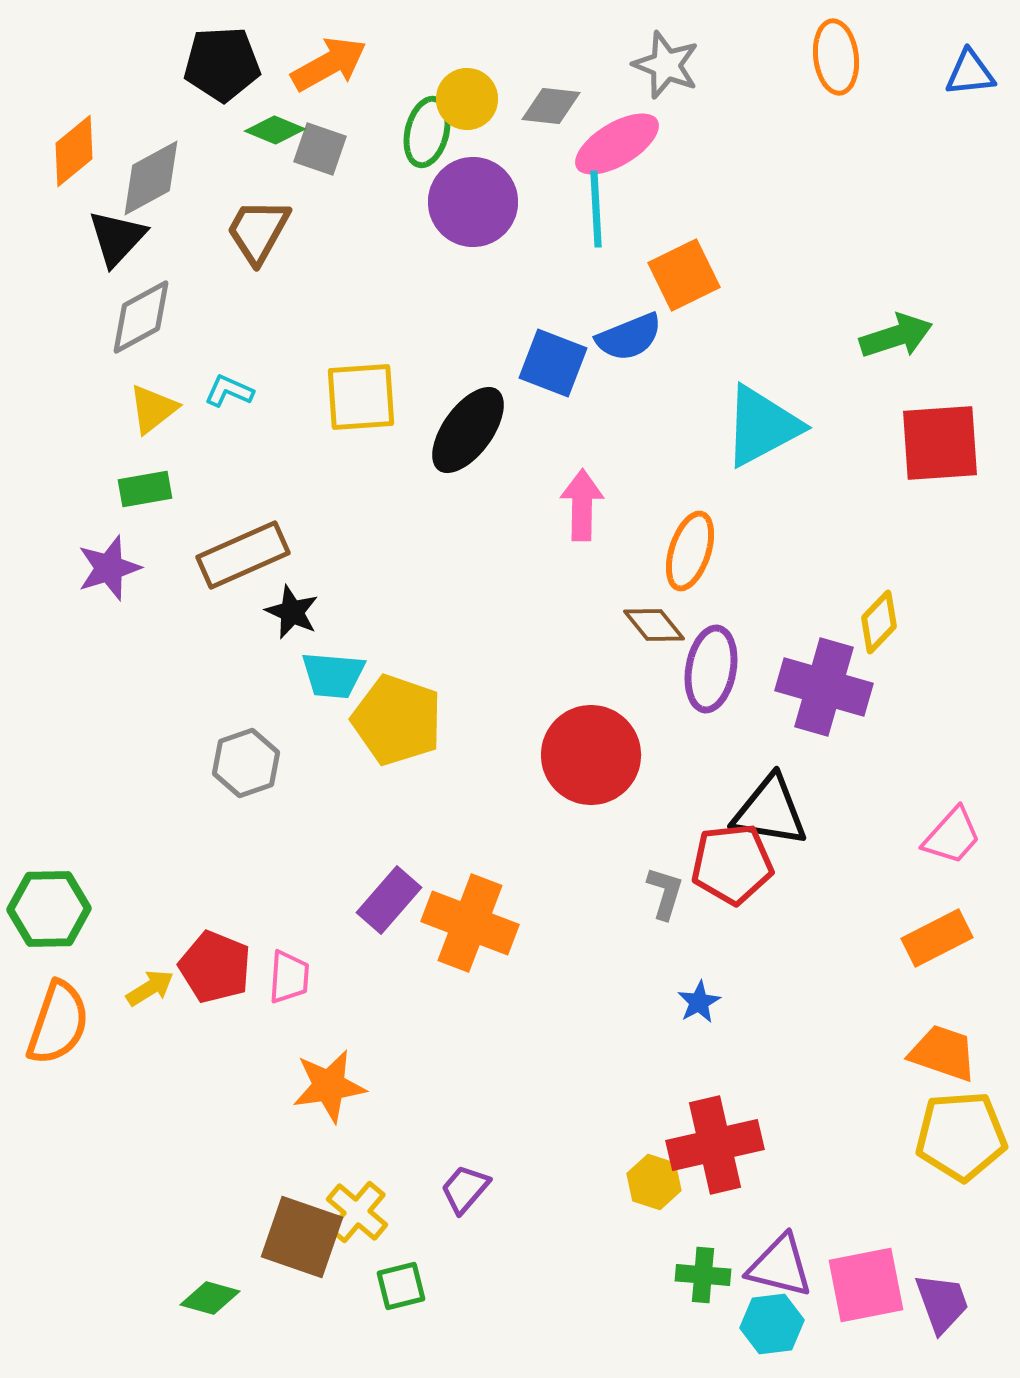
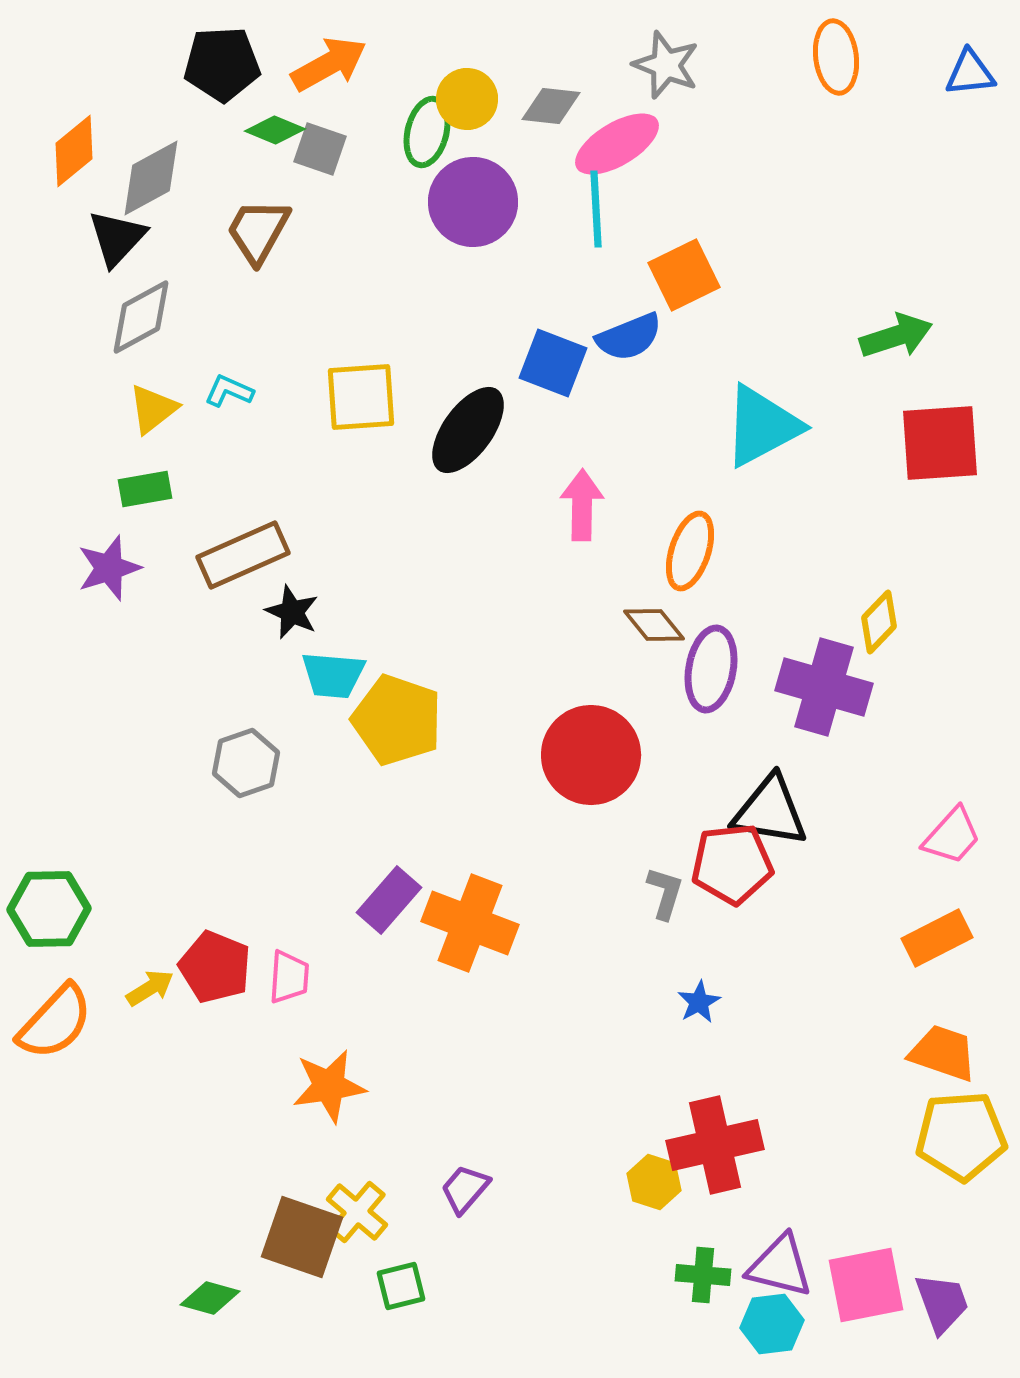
orange semicircle at (58, 1023): moved 3 px left, 1 px up; rotated 24 degrees clockwise
